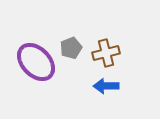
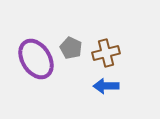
gray pentagon: rotated 25 degrees counterclockwise
purple ellipse: moved 3 px up; rotated 12 degrees clockwise
